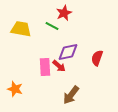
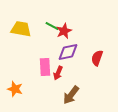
red star: moved 18 px down
red arrow: moved 1 px left, 7 px down; rotated 72 degrees clockwise
